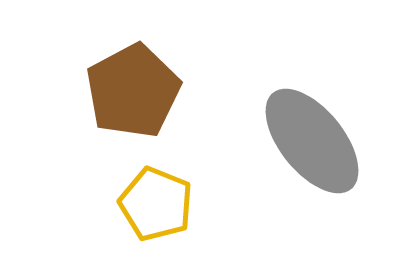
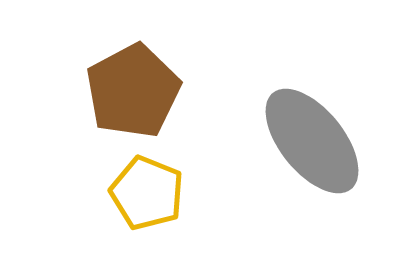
yellow pentagon: moved 9 px left, 11 px up
